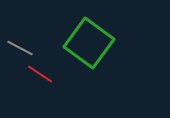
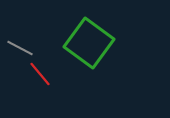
red line: rotated 16 degrees clockwise
